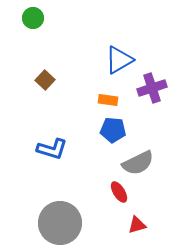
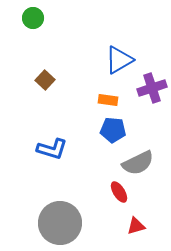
red triangle: moved 1 px left, 1 px down
